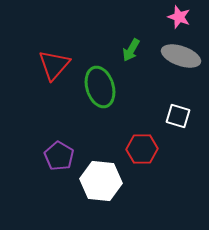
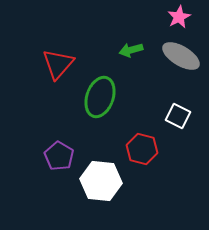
pink star: rotated 25 degrees clockwise
green arrow: rotated 45 degrees clockwise
gray ellipse: rotated 12 degrees clockwise
red triangle: moved 4 px right, 1 px up
green ellipse: moved 10 px down; rotated 36 degrees clockwise
white square: rotated 10 degrees clockwise
red hexagon: rotated 16 degrees clockwise
